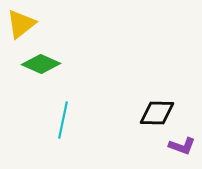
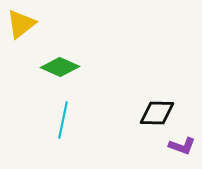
green diamond: moved 19 px right, 3 px down
